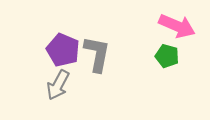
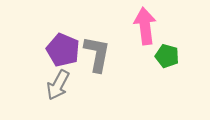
pink arrow: moved 32 px left; rotated 120 degrees counterclockwise
